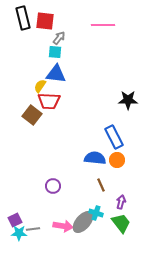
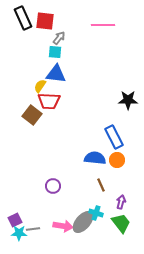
black rectangle: rotated 10 degrees counterclockwise
